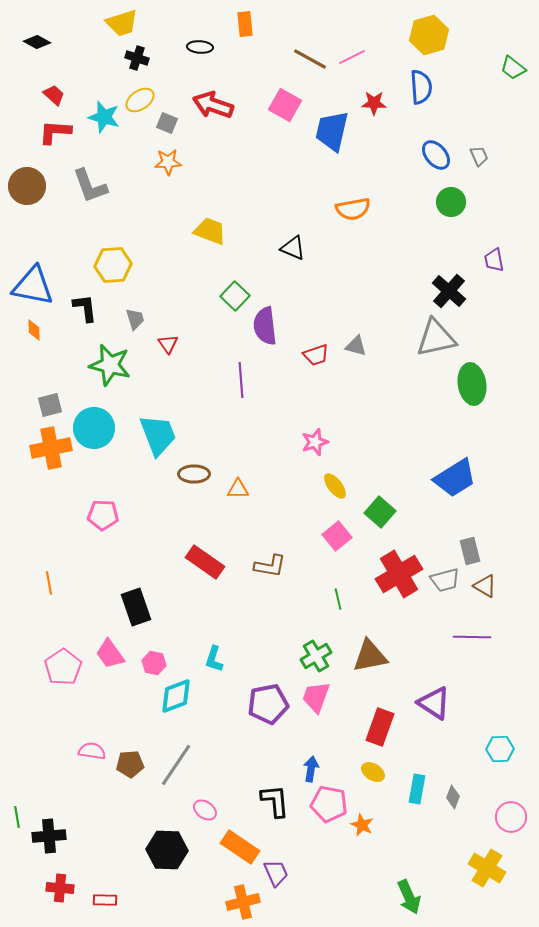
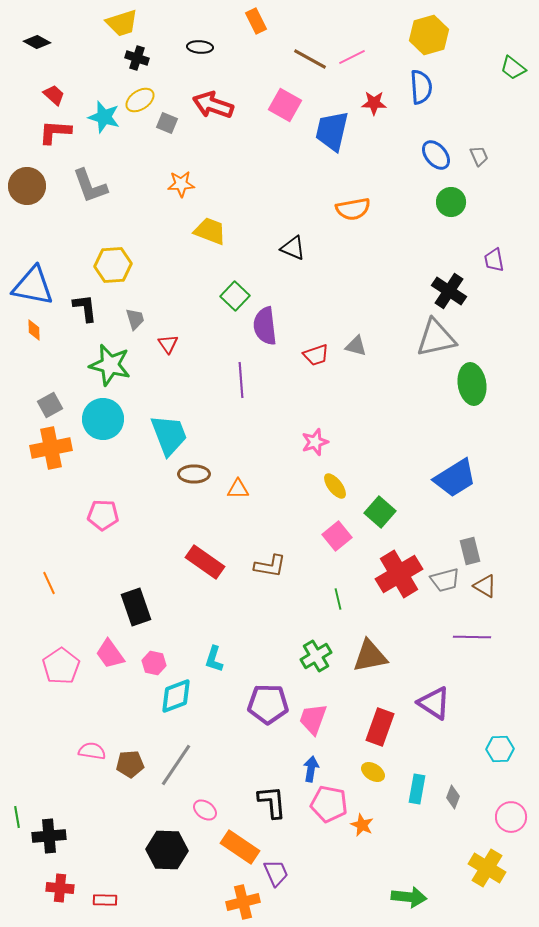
orange rectangle at (245, 24): moved 11 px right, 3 px up; rotated 20 degrees counterclockwise
orange star at (168, 162): moved 13 px right, 22 px down
black cross at (449, 291): rotated 8 degrees counterclockwise
gray square at (50, 405): rotated 15 degrees counterclockwise
cyan circle at (94, 428): moved 9 px right, 9 px up
cyan trapezoid at (158, 435): moved 11 px right
orange line at (49, 583): rotated 15 degrees counterclockwise
pink pentagon at (63, 667): moved 2 px left, 1 px up
pink trapezoid at (316, 697): moved 3 px left, 22 px down
purple pentagon at (268, 704): rotated 12 degrees clockwise
black L-shape at (275, 801): moved 3 px left, 1 px down
green arrow at (409, 897): rotated 60 degrees counterclockwise
